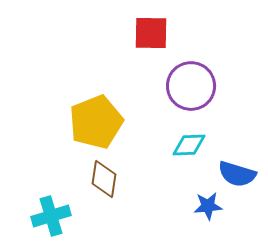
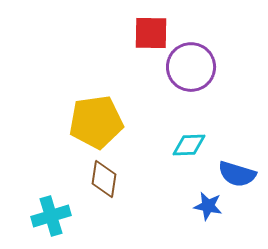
purple circle: moved 19 px up
yellow pentagon: rotated 14 degrees clockwise
blue star: rotated 16 degrees clockwise
